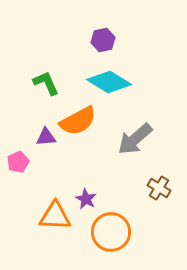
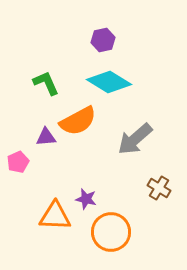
purple star: rotated 15 degrees counterclockwise
